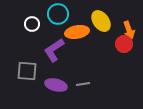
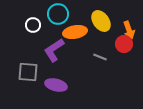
white circle: moved 1 px right, 1 px down
orange ellipse: moved 2 px left
gray square: moved 1 px right, 1 px down
gray line: moved 17 px right, 27 px up; rotated 32 degrees clockwise
